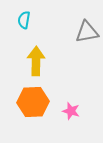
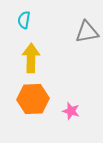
yellow arrow: moved 5 px left, 3 px up
orange hexagon: moved 3 px up
